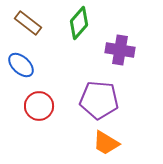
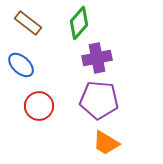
purple cross: moved 23 px left, 8 px down; rotated 20 degrees counterclockwise
